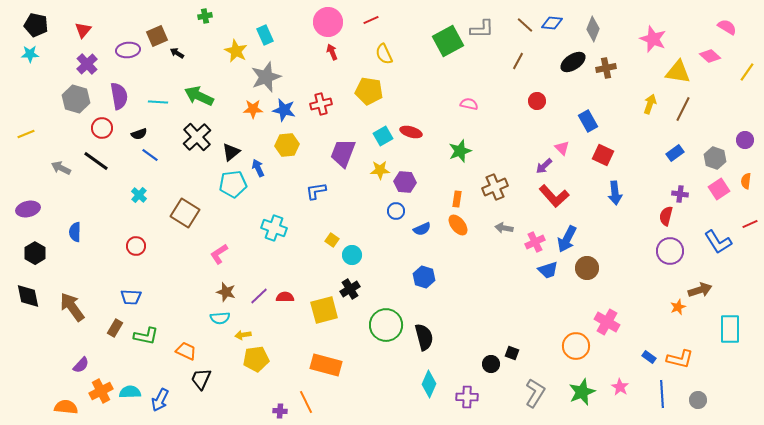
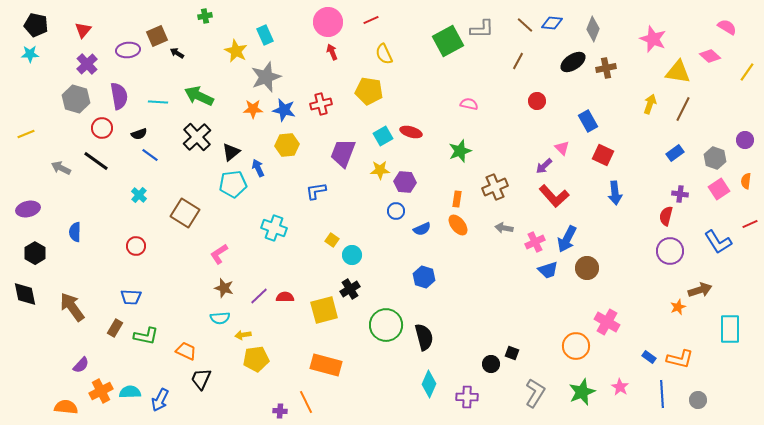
brown star at (226, 292): moved 2 px left, 4 px up
black diamond at (28, 296): moved 3 px left, 2 px up
